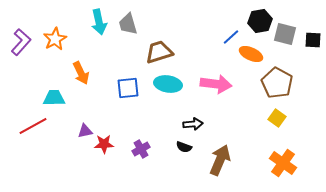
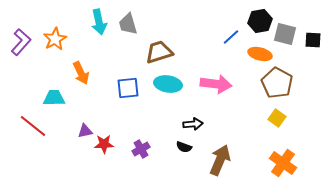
orange ellipse: moved 9 px right; rotated 10 degrees counterclockwise
red line: rotated 68 degrees clockwise
